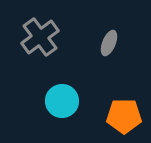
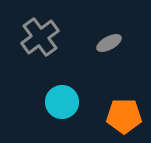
gray ellipse: rotated 40 degrees clockwise
cyan circle: moved 1 px down
